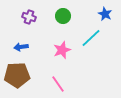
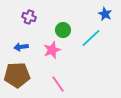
green circle: moved 14 px down
pink star: moved 10 px left
